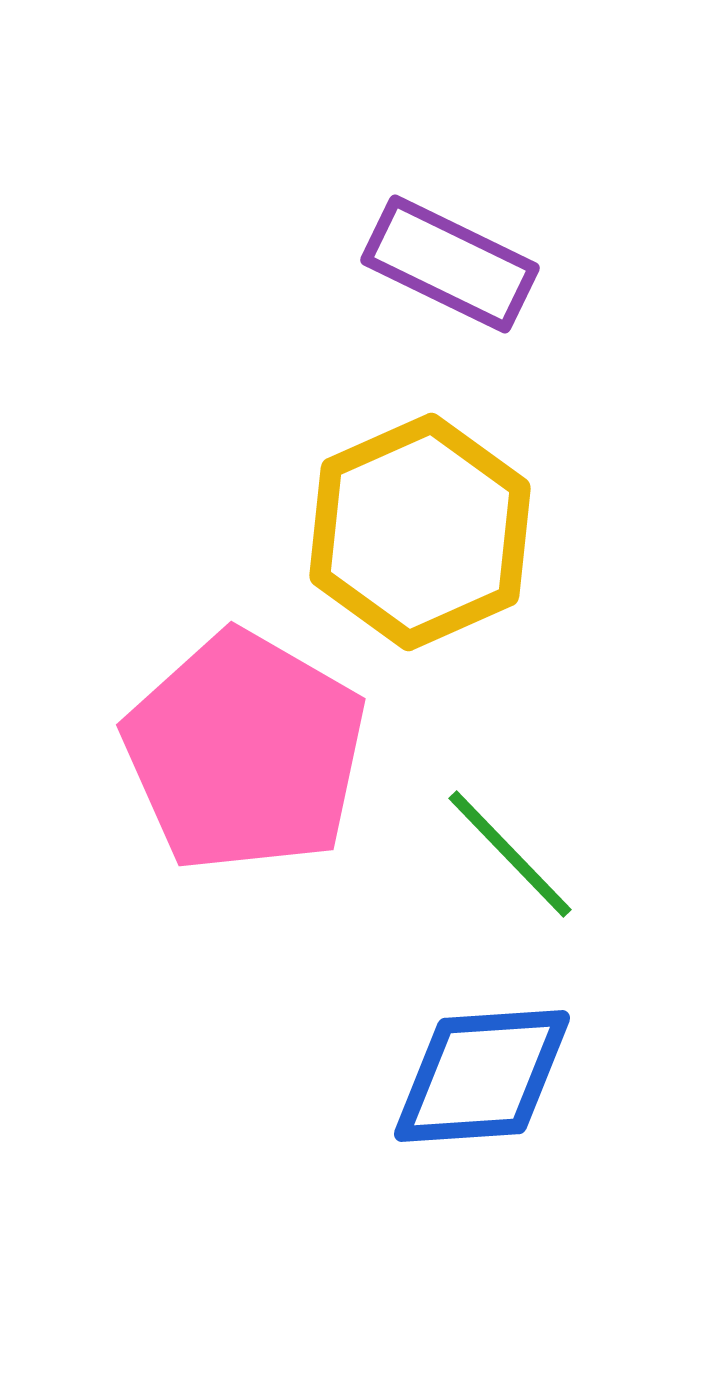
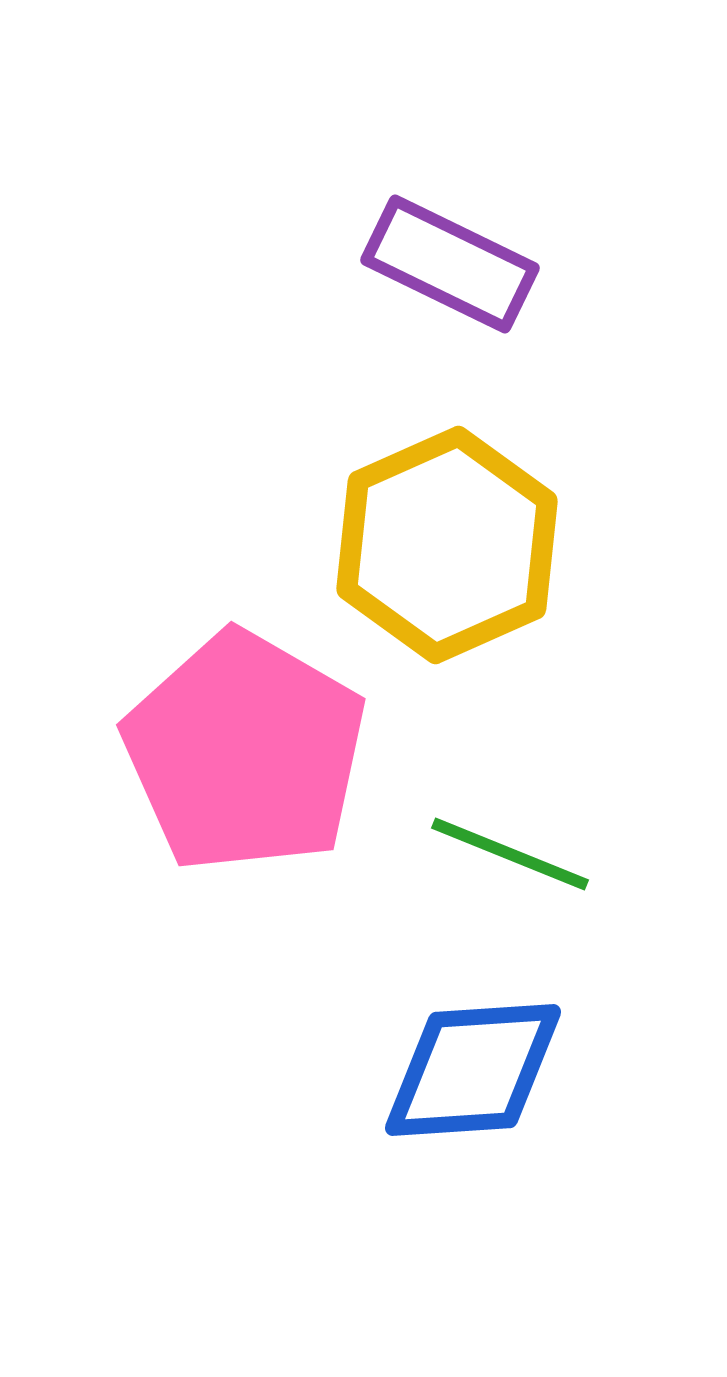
yellow hexagon: moved 27 px right, 13 px down
green line: rotated 24 degrees counterclockwise
blue diamond: moved 9 px left, 6 px up
